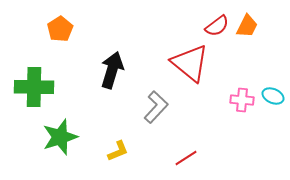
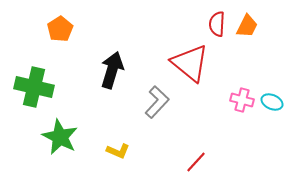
red semicircle: moved 2 px up; rotated 130 degrees clockwise
green cross: rotated 12 degrees clockwise
cyan ellipse: moved 1 px left, 6 px down
pink cross: rotated 10 degrees clockwise
gray L-shape: moved 1 px right, 5 px up
green star: rotated 27 degrees counterclockwise
yellow L-shape: rotated 45 degrees clockwise
red line: moved 10 px right, 4 px down; rotated 15 degrees counterclockwise
